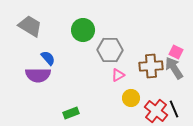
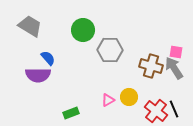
pink square: rotated 16 degrees counterclockwise
brown cross: rotated 20 degrees clockwise
pink triangle: moved 10 px left, 25 px down
yellow circle: moved 2 px left, 1 px up
